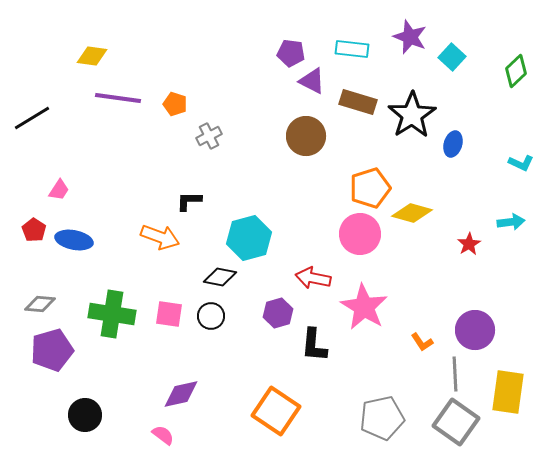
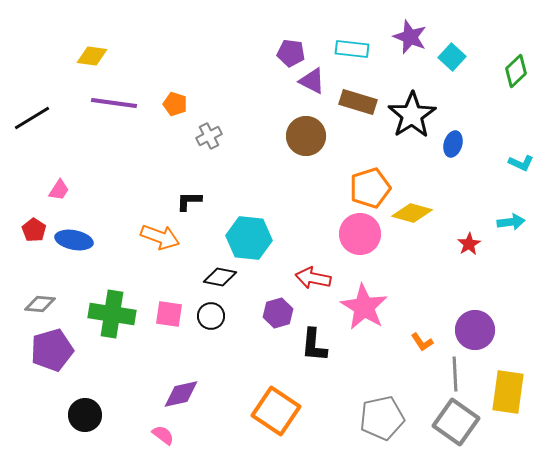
purple line at (118, 98): moved 4 px left, 5 px down
cyan hexagon at (249, 238): rotated 21 degrees clockwise
